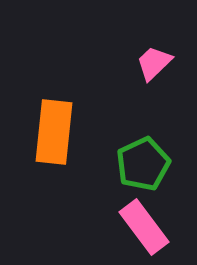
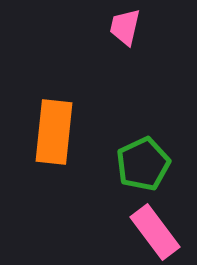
pink trapezoid: moved 29 px left, 36 px up; rotated 33 degrees counterclockwise
pink rectangle: moved 11 px right, 5 px down
